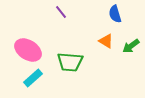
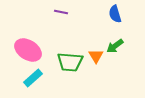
purple line: rotated 40 degrees counterclockwise
orange triangle: moved 10 px left, 15 px down; rotated 28 degrees clockwise
green arrow: moved 16 px left
